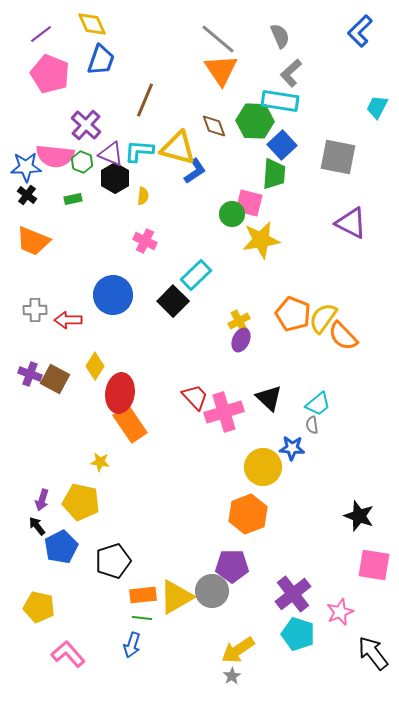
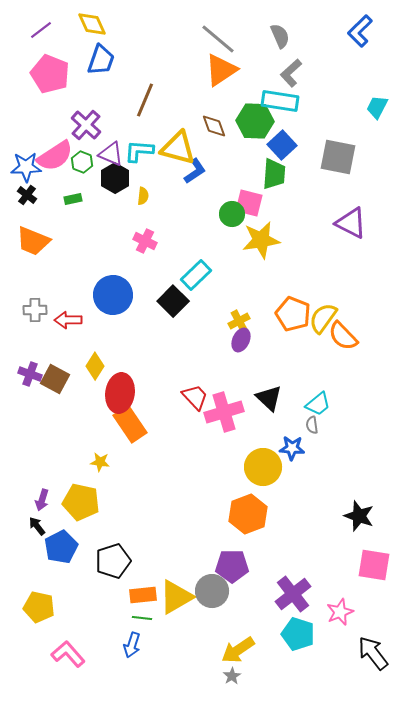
purple line at (41, 34): moved 4 px up
orange triangle at (221, 70): rotated 30 degrees clockwise
pink semicircle at (55, 156): rotated 39 degrees counterclockwise
